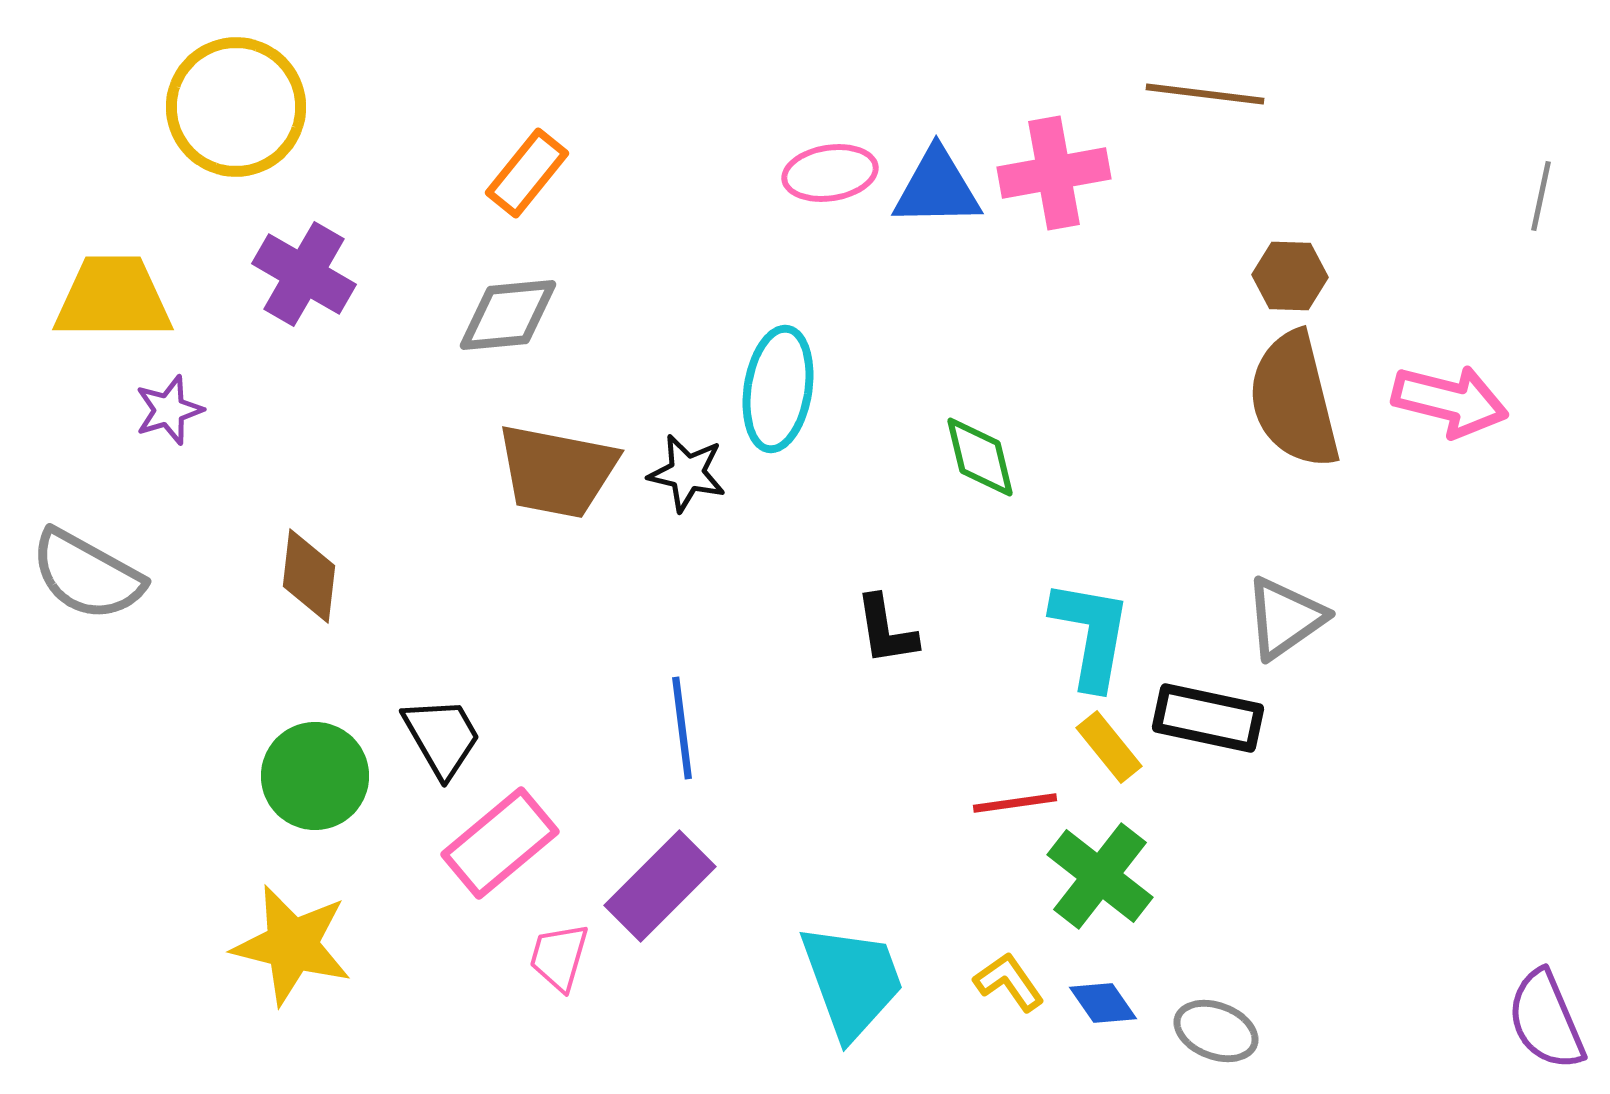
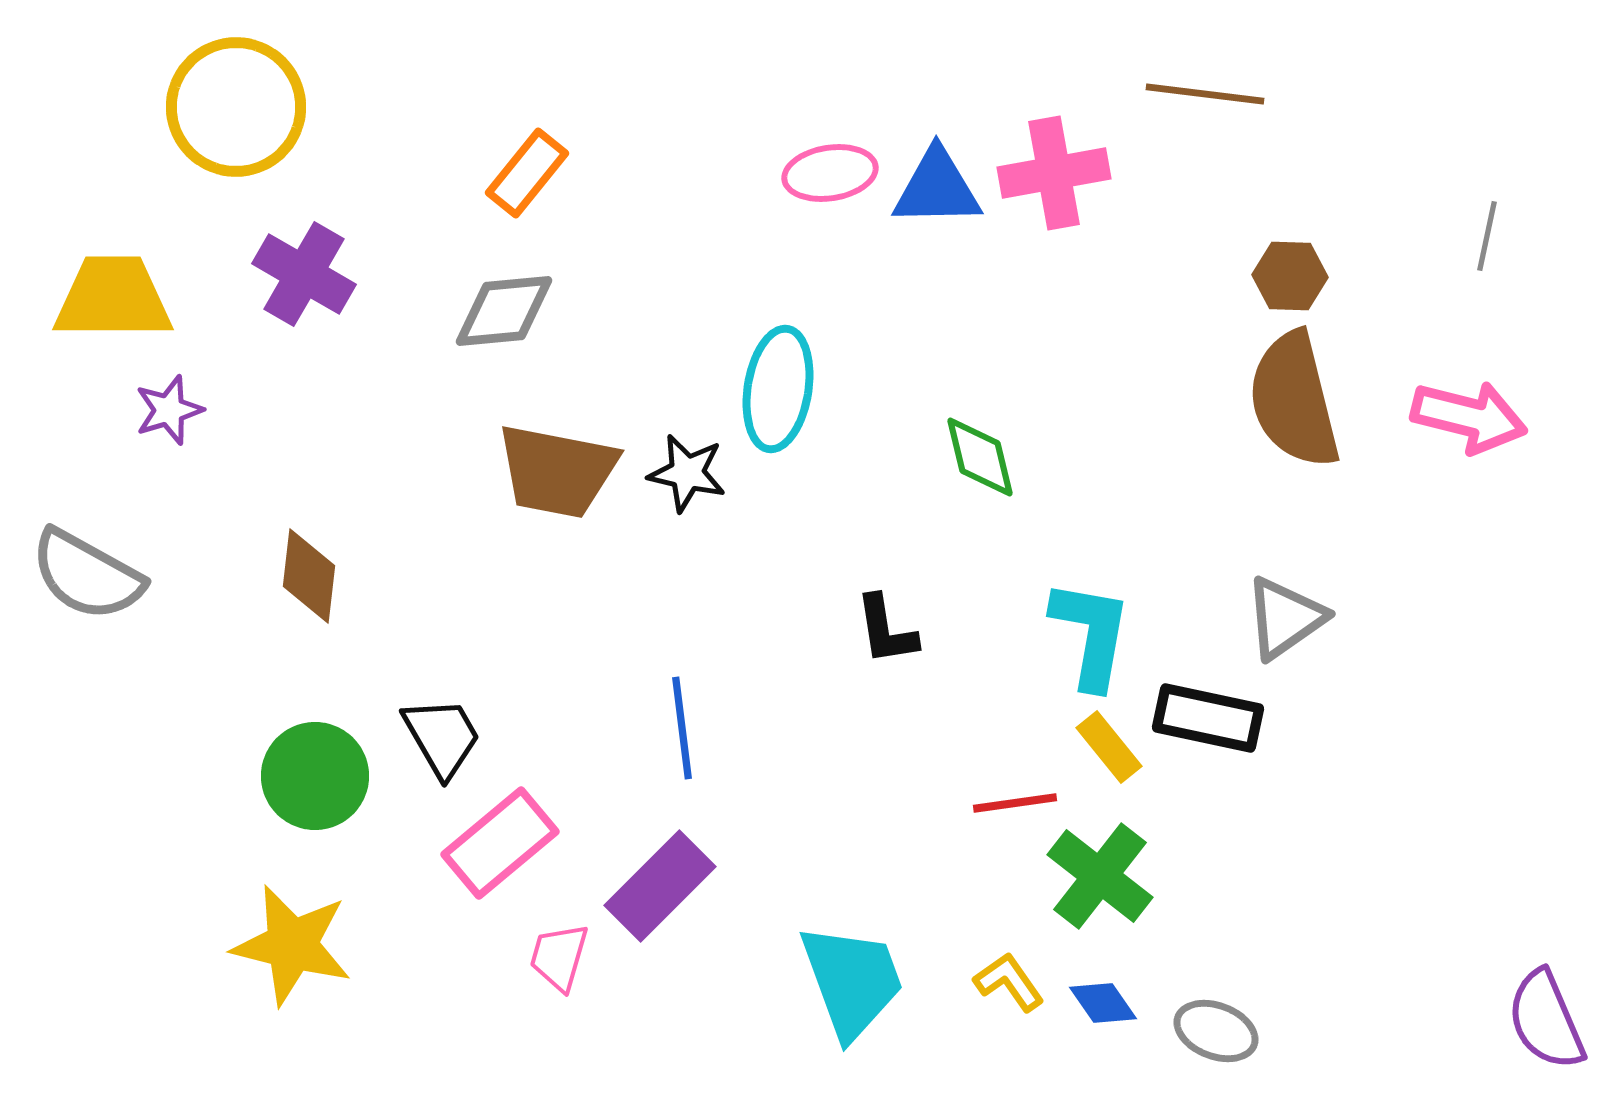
gray line: moved 54 px left, 40 px down
gray diamond: moved 4 px left, 4 px up
pink arrow: moved 19 px right, 16 px down
